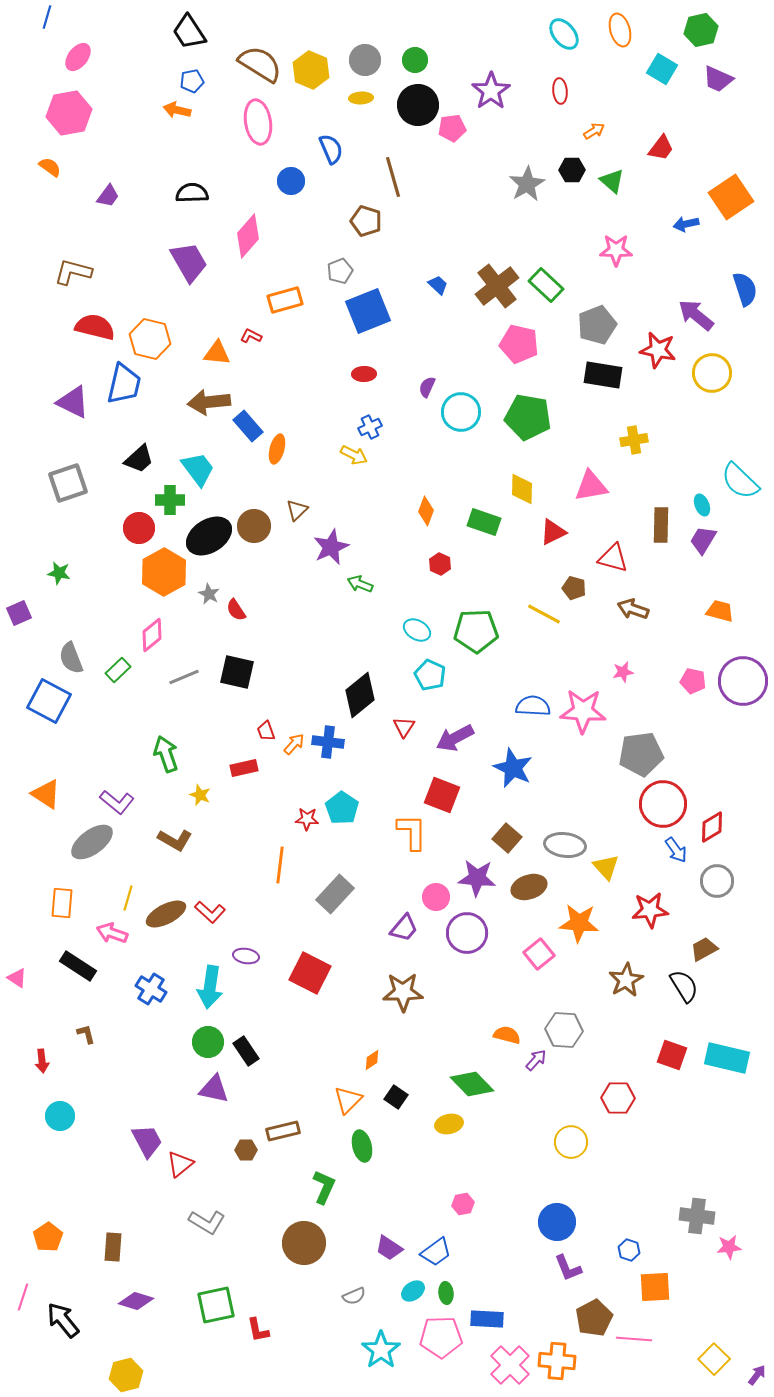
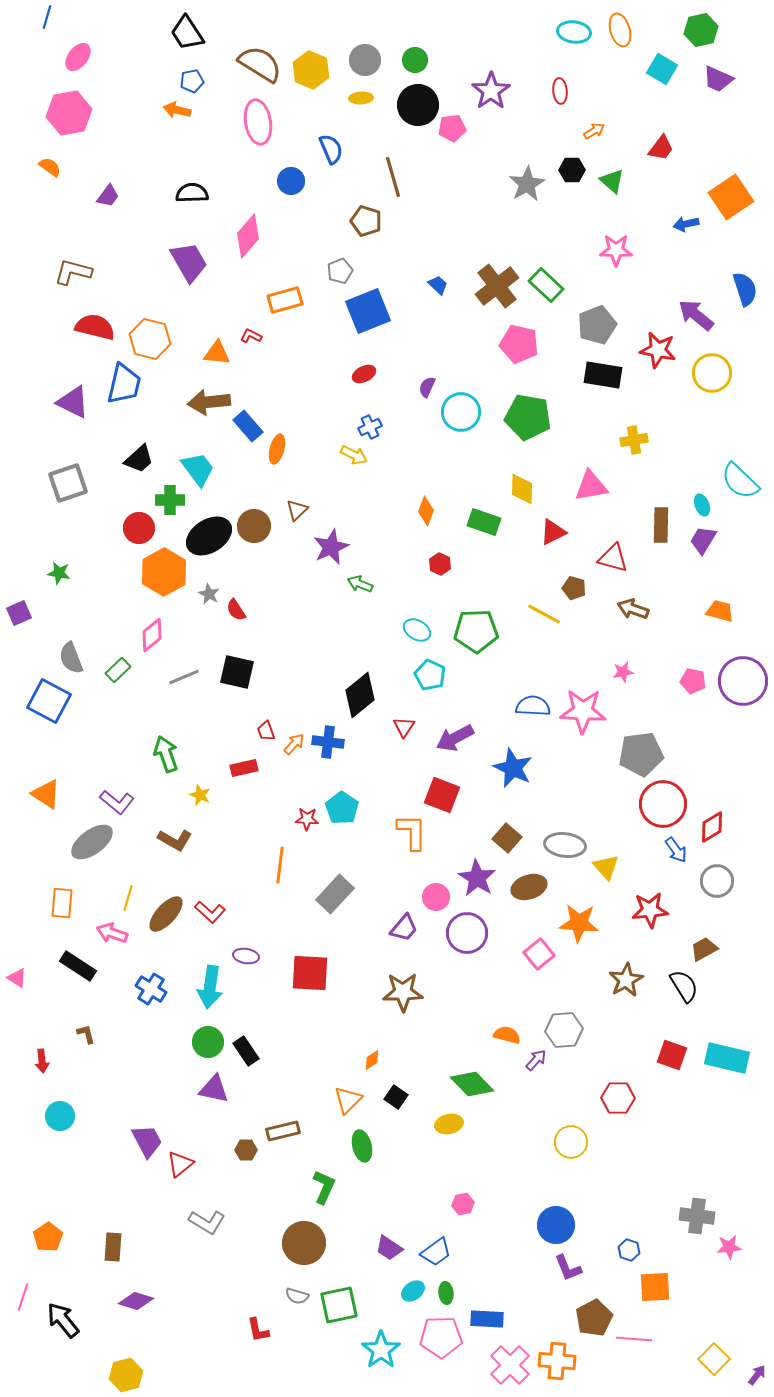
black trapezoid at (189, 32): moved 2 px left, 1 px down
cyan ellipse at (564, 34): moved 10 px right, 2 px up; rotated 44 degrees counterclockwise
red ellipse at (364, 374): rotated 25 degrees counterclockwise
purple star at (477, 878): rotated 27 degrees clockwise
brown ellipse at (166, 914): rotated 21 degrees counterclockwise
red square at (310, 973): rotated 24 degrees counterclockwise
gray hexagon at (564, 1030): rotated 9 degrees counterclockwise
blue circle at (557, 1222): moved 1 px left, 3 px down
gray semicircle at (354, 1296): moved 57 px left; rotated 40 degrees clockwise
green square at (216, 1305): moved 123 px right
